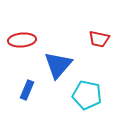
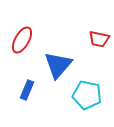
red ellipse: rotated 56 degrees counterclockwise
